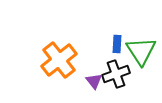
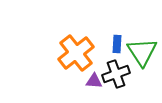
green triangle: moved 1 px right, 1 px down
orange cross: moved 17 px right, 7 px up
purple triangle: rotated 48 degrees counterclockwise
